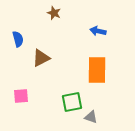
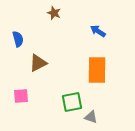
blue arrow: rotated 21 degrees clockwise
brown triangle: moved 3 px left, 5 px down
